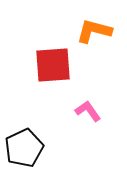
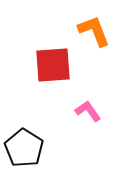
orange L-shape: rotated 54 degrees clockwise
black pentagon: rotated 15 degrees counterclockwise
